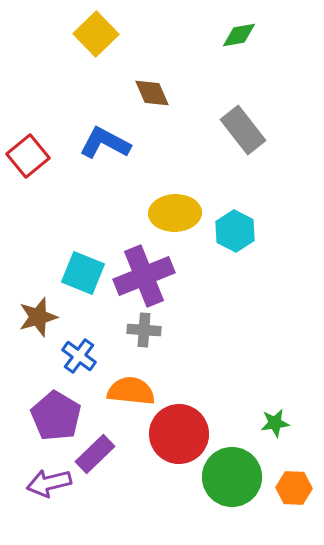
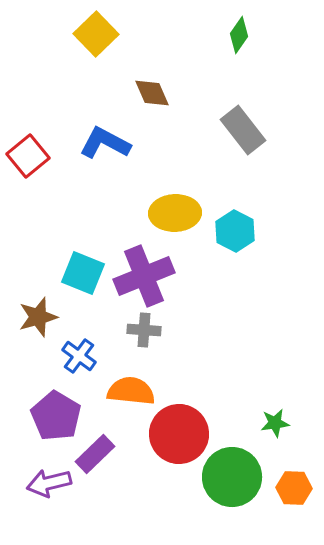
green diamond: rotated 45 degrees counterclockwise
